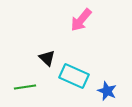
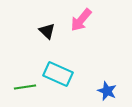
black triangle: moved 27 px up
cyan rectangle: moved 16 px left, 2 px up
